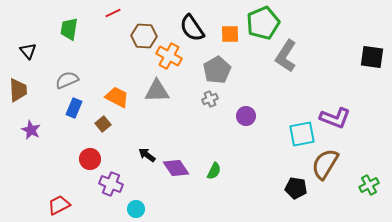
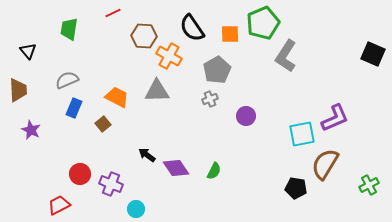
black square: moved 1 px right, 3 px up; rotated 15 degrees clockwise
purple L-shape: rotated 44 degrees counterclockwise
red circle: moved 10 px left, 15 px down
